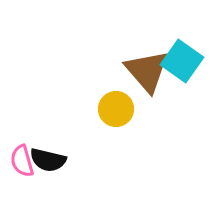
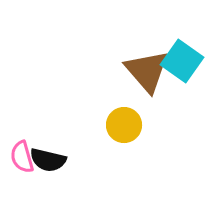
yellow circle: moved 8 px right, 16 px down
pink semicircle: moved 4 px up
